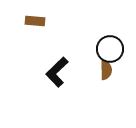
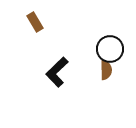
brown rectangle: moved 1 px down; rotated 54 degrees clockwise
